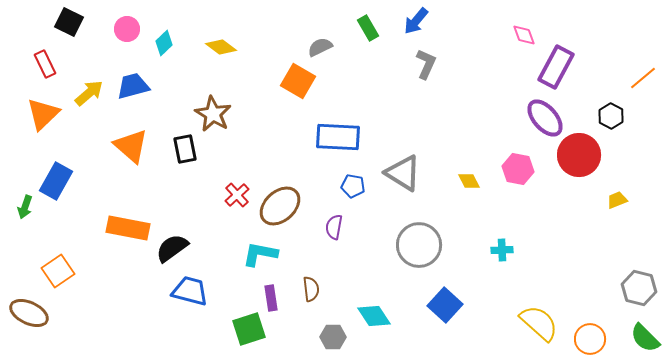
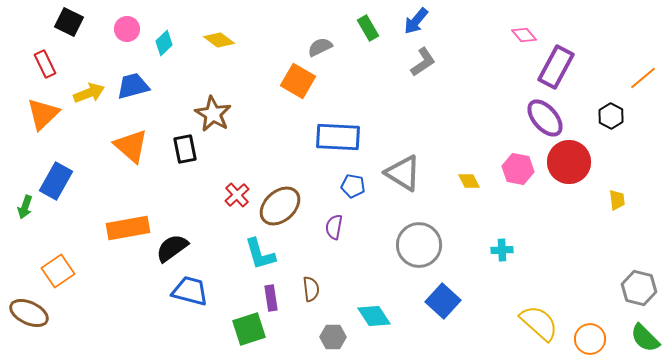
pink diamond at (524, 35): rotated 20 degrees counterclockwise
yellow diamond at (221, 47): moved 2 px left, 7 px up
gray L-shape at (426, 64): moved 3 px left, 2 px up; rotated 32 degrees clockwise
yellow arrow at (89, 93): rotated 20 degrees clockwise
red circle at (579, 155): moved 10 px left, 7 px down
yellow trapezoid at (617, 200): rotated 105 degrees clockwise
orange rectangle at (128, 228): rotated 21 degrees counterclockwise
cyan L-shape at (260, 254): rotated 117 degrees counterclockwise
blue square at (445, 305): moved 2 px left, 4 px up
